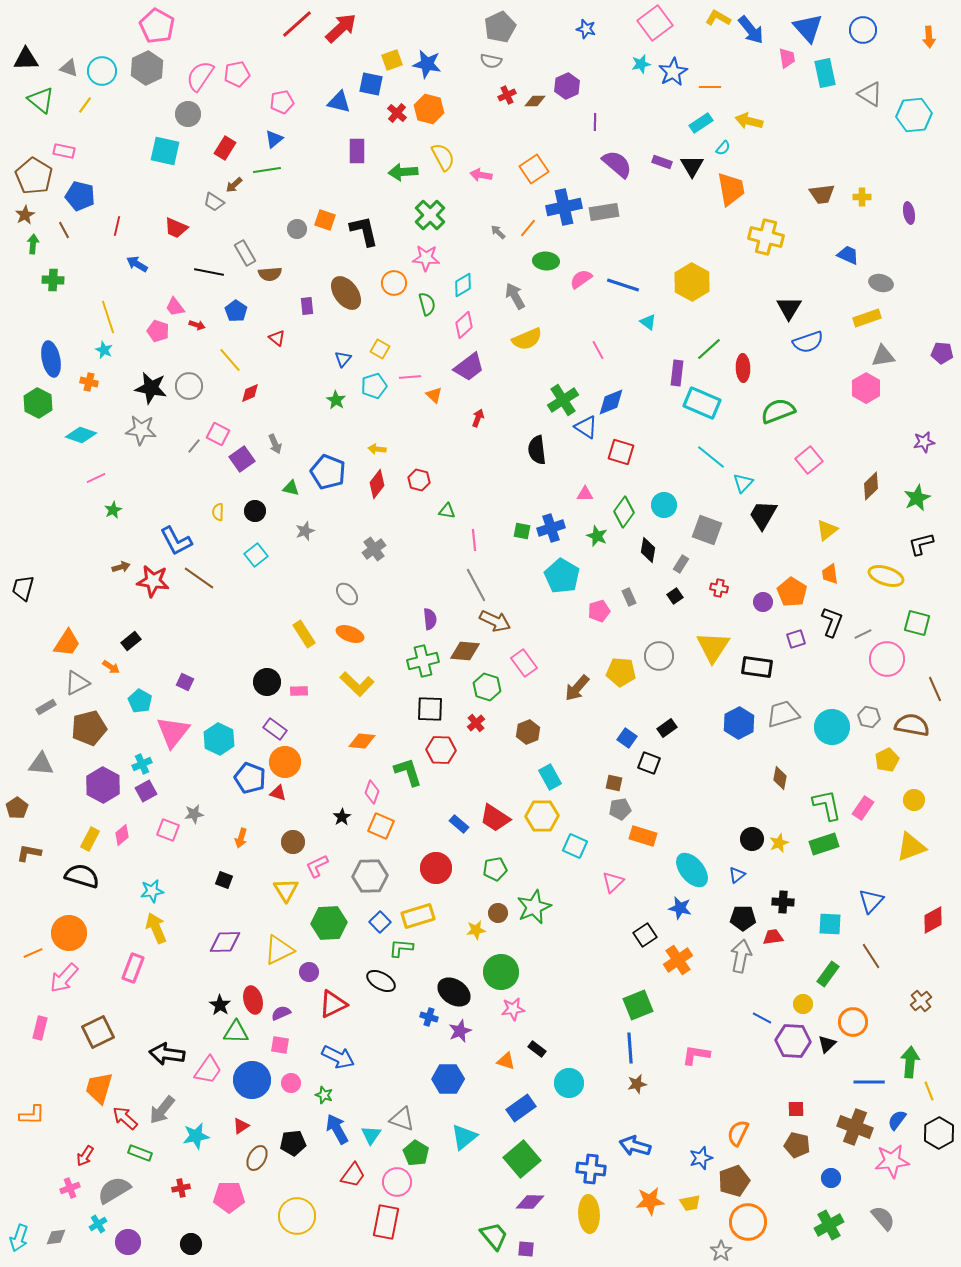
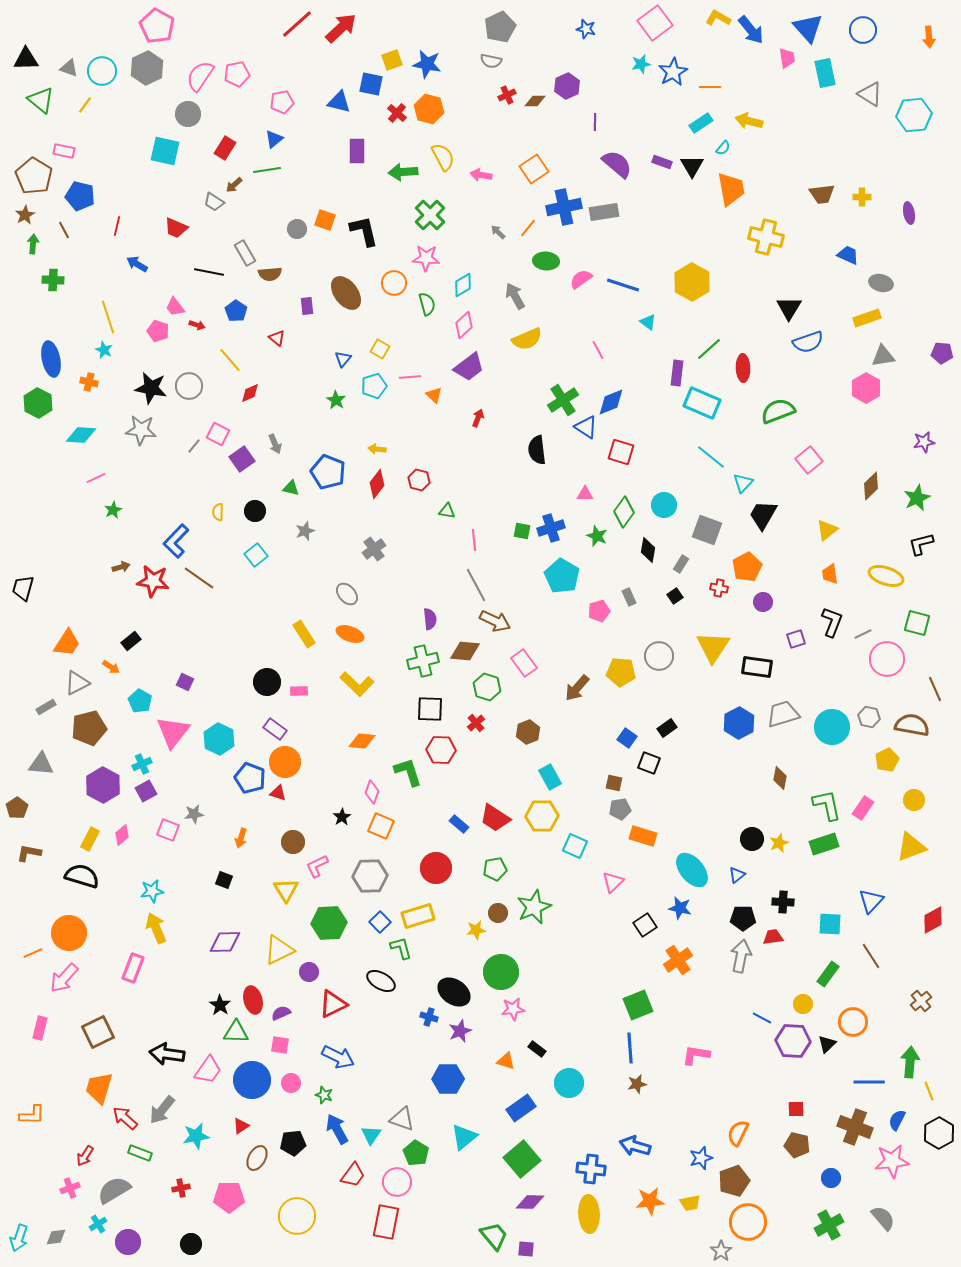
cyan diamond at (81, 435): rotated 16 degrees counterclockwise
blue L-shape at (176, 541): rotated 72 degrees clockwise
orange pentagon at (792, 592): moved 45 px left, 25 px up; rotated 12 degrees clockwise
black square at (645, 935): moved 10 px up
green L-shape at (401, 948): rotated 70 degrees clockwise
blue semicircle at (897, 1120): rotated 10 degrees counterclockwise
